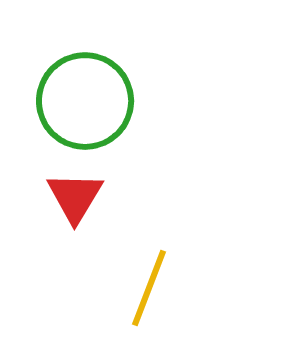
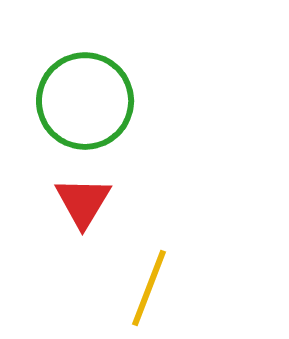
red triangle: moved 8 px right, 5 px down
